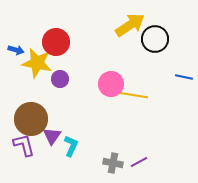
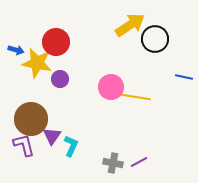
pink circle: moved 3 px down
yellow line: moved 3 px right, 2 px down
